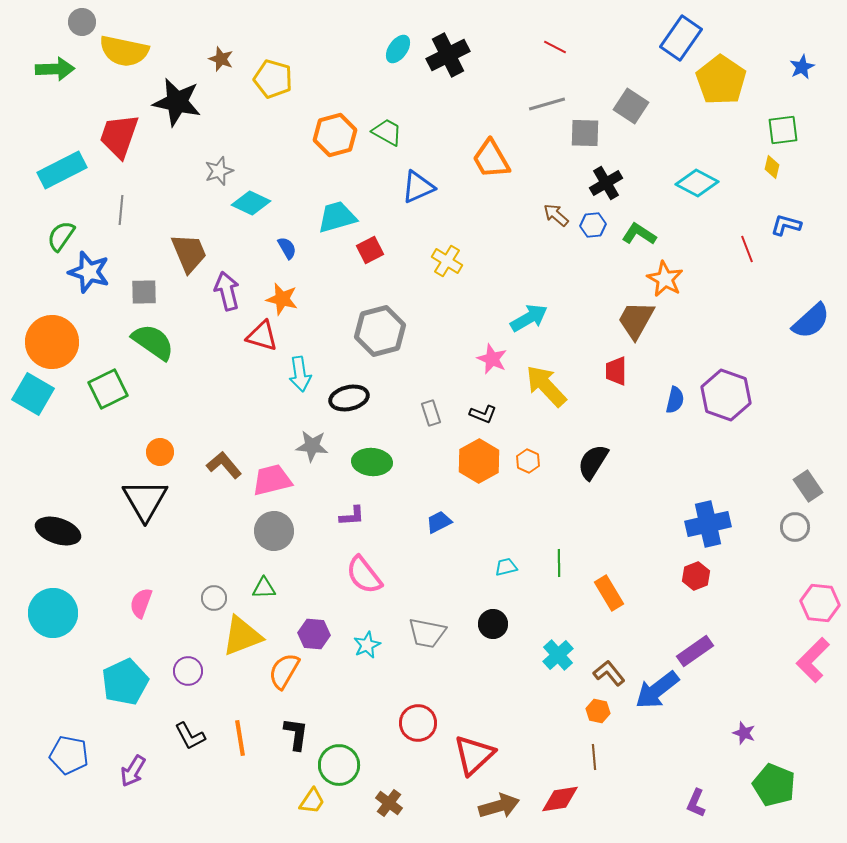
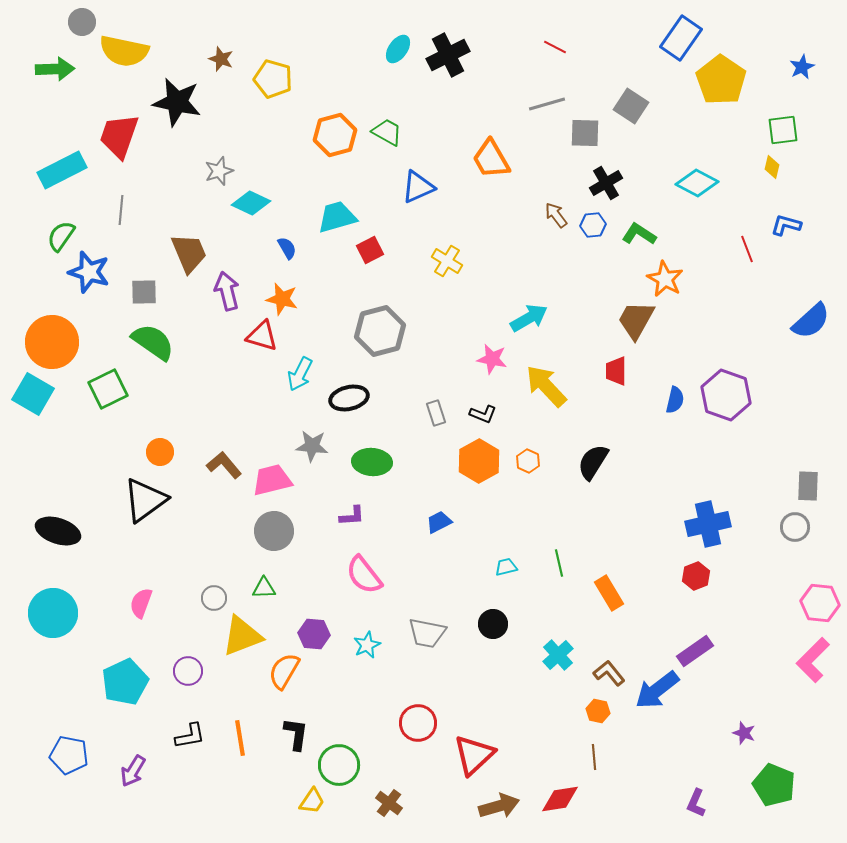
brown arrow at (556, 215): rotated 12 degrees clockwise
pink star at (492, 359): rotated 12 degrees counterclockwise
cyan arrow at (300, 374): rotated 36 degrees clockwise
gray rectangle at (431, 413): moved 5 px right
gray rectangle at (808, 486): rotated 36 degrees clockwise
black triangle at (145, 500): rotated 24 degrees clockwise
green line at (559, 563): rotated 12 degrees counterclockwise
black L-shape at (190, 736): rotated 72 degrees counterclockwise
